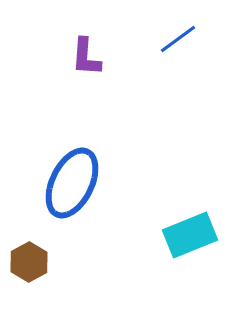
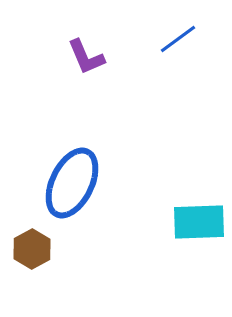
purple L-shape: rotated 27 degrees counterclockwise
cyan rectangle: moved 9 px right, 13 px up; rotated 20 degrees clockwise
brown hexagon: moved 3 px right, 13 px up
